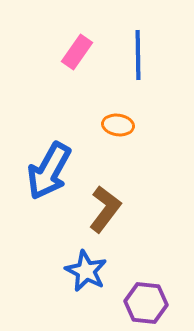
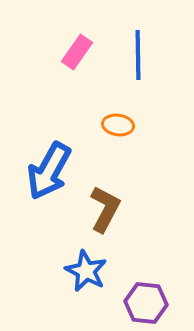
brown L-shape: rotated 9 degrees counterclockwise
